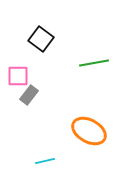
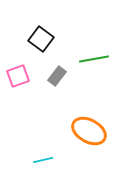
green line: moved 4 px up
pink square: rotated 20 degrees counterclockwise
gray rectangle: moved 28 px right, 19 px up
cyan line: moved 2 px left, 1 px up
